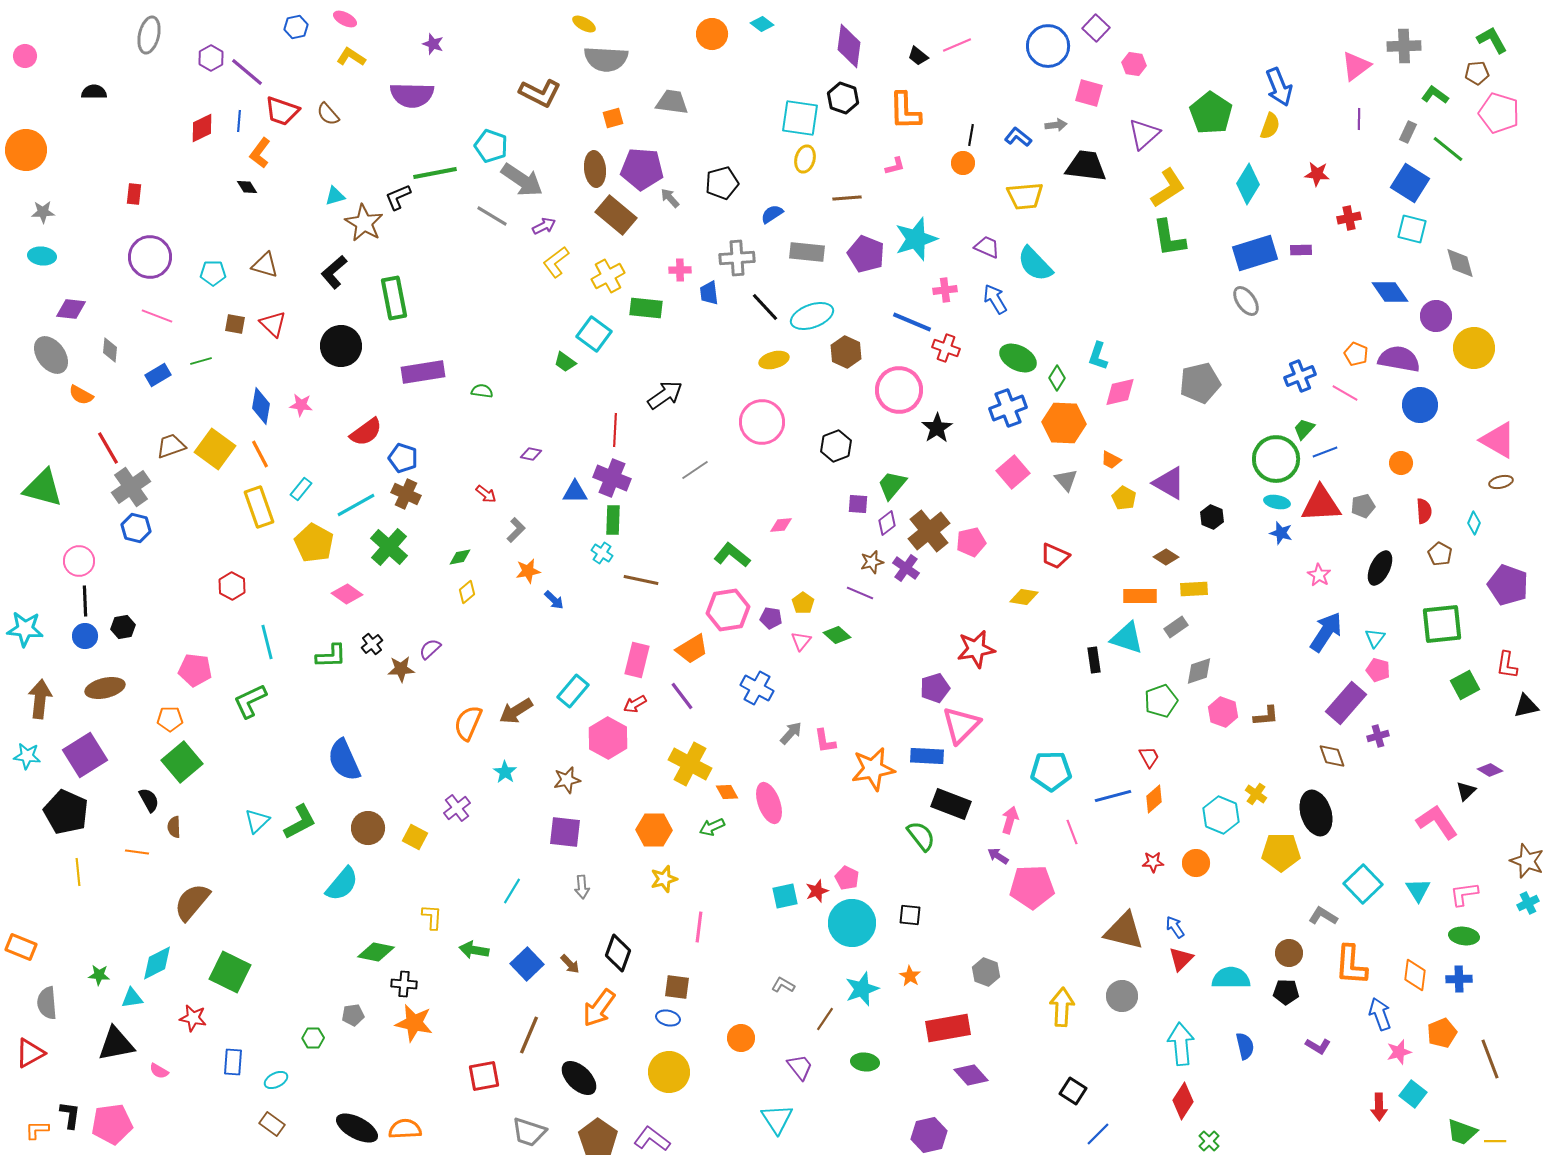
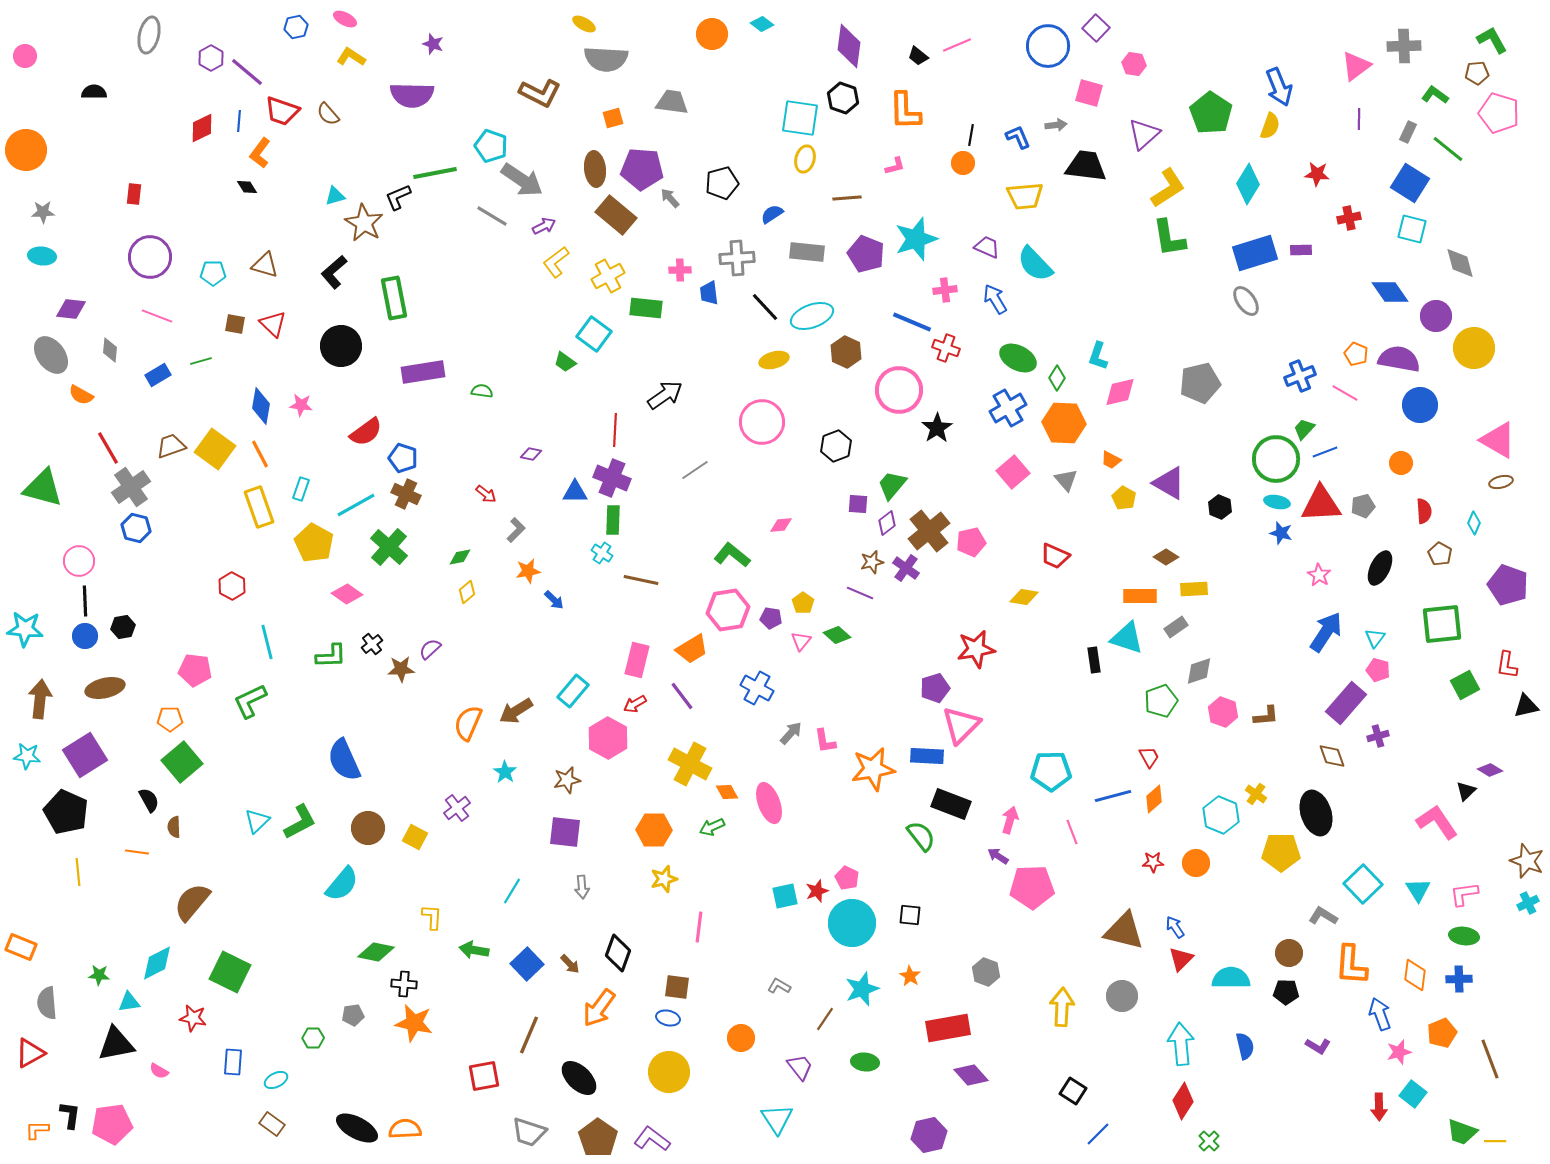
blue L-shape at (1018, 137): rotated 28 degrees clockwise
blue cross at (1008, 408): rotated 9 degrees counterclockwise
cyan rectangle at (301, 489): rotated 20 degrees counterclockwise
black hexagon at (1212, 517): moved 8 px right, 10 px up
gray L-shape at (783, 985): moved 4 px left, 1 px down
cyan triangle at (132, 998): moved 3 px left, 4 px down
